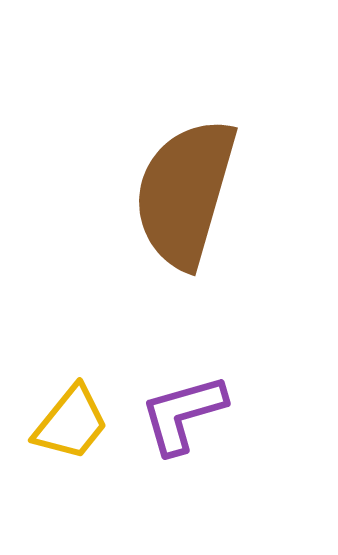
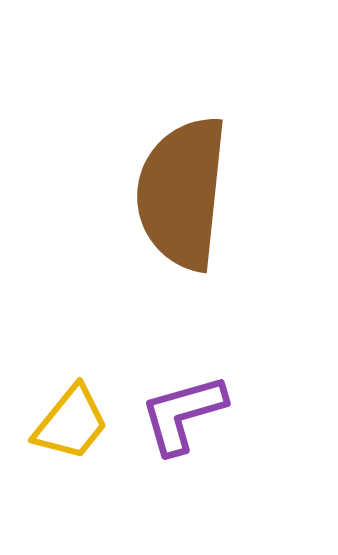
brown semicircle: moved 3 px left; rotated 10 degrees counterclockwise
